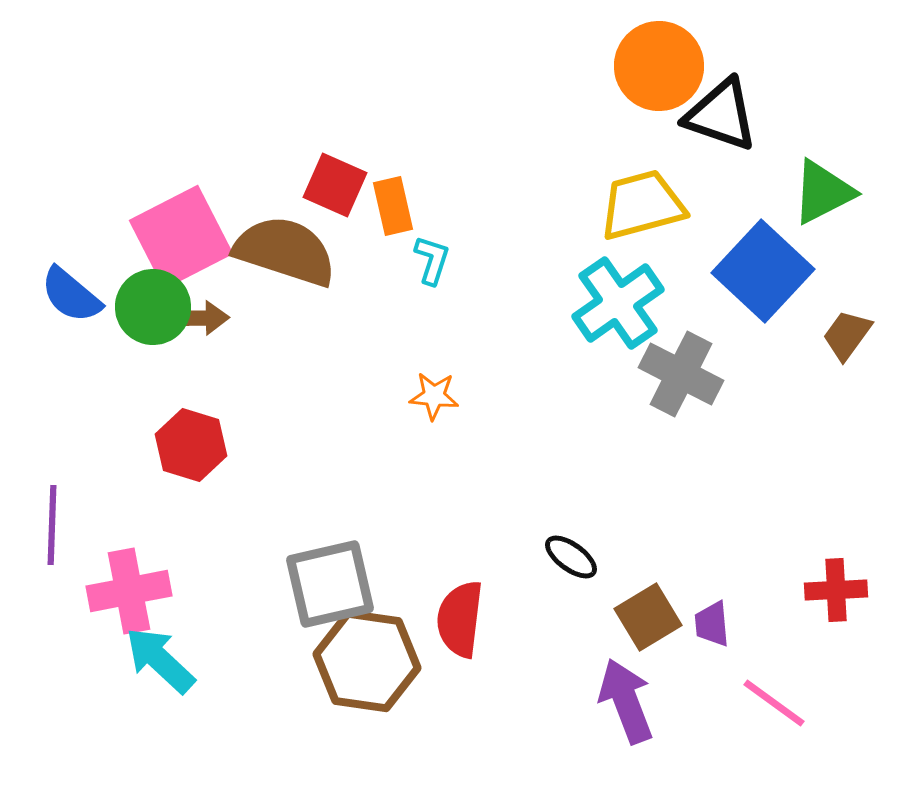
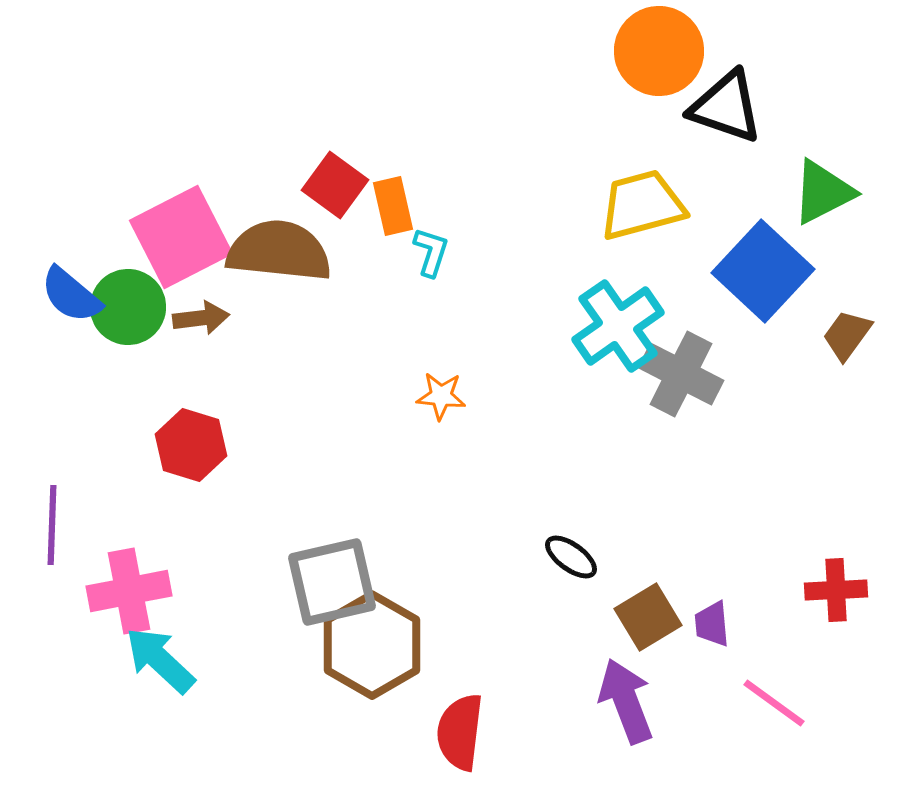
orange circle: moved 15 px up
black triangle: moved 5 px right, 8 px up
red square: rotated 12 degrees clockwise
brown semicircle: moved 6 px left; rotated 12 degrees counterclockwise
cyan L-shape: moved 1 px left, 8 px up
cyan cross: moved 23 px down
green circle: moved 25 px left
brown arrow: rotated 6 degrees counterclockwise
orange star: moved 7 px right
gray square: moved 2 px right, 2 px up
red semicircle: moved 113 px down
brown hexagon: moved 5 px right, 16 px up; rotated 22 degrees clockwise
